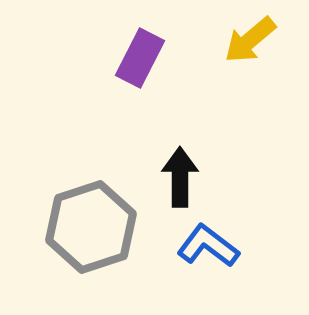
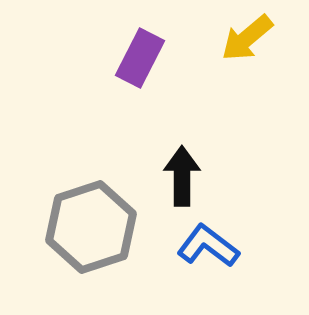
yellow arrow: moved 3 px left, 2 px up
black arrow: moved 2 px right, 1 px up
